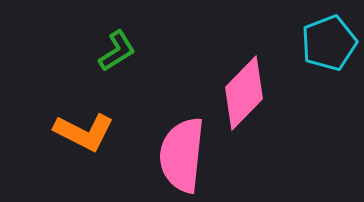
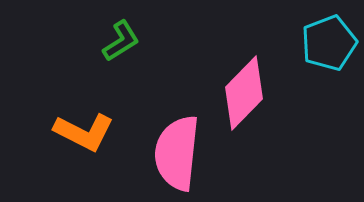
green L-shape: moved 4 px right, 10 px up
pink semicircle: moved 5 px left, 2 px up
